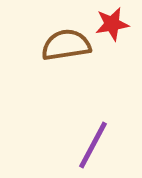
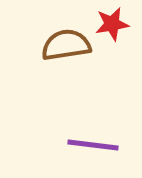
purple line: rotated 69 degrees clockwise
